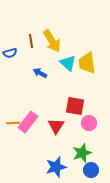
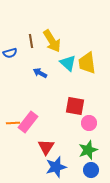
red triangle: moved 10 px left, 21 px down
green star: moved 6 px right, 3 px up
